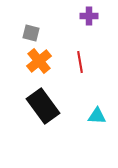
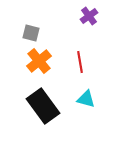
purple cross: rotated 36 degrees counterclockwise
cyan triangle: moved 11 px left, 17 px up; rotated 12 degrees clockwise
